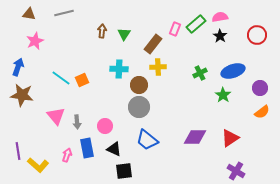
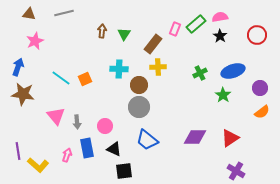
orange square: moved 3 px right, 1 px up
brown star: moved 1 px right, 1 px up
